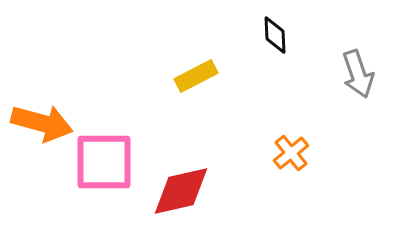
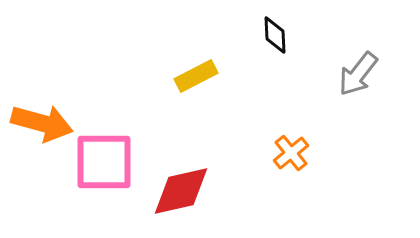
gray arrow: rotated 57 degrees clockwise
